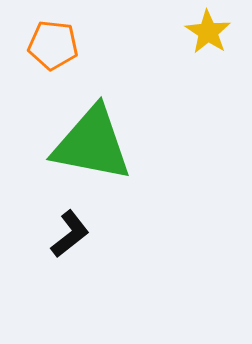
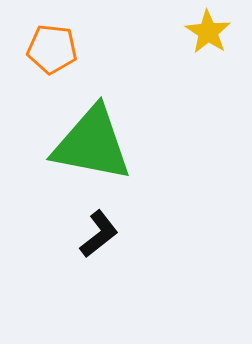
orange pentagon: moved 1 px left, 4 px down
black L-shape: moved 29 px right
